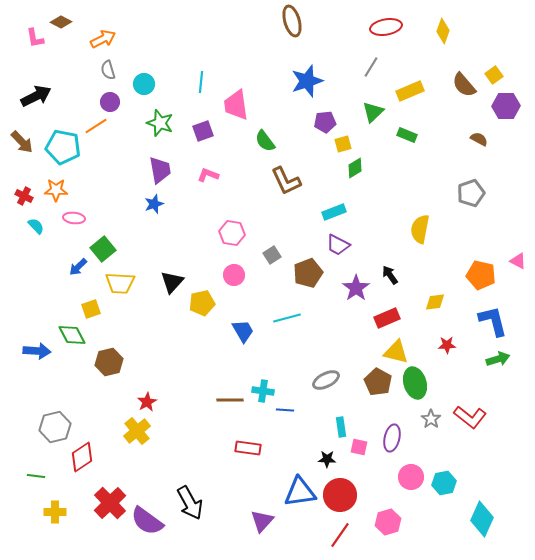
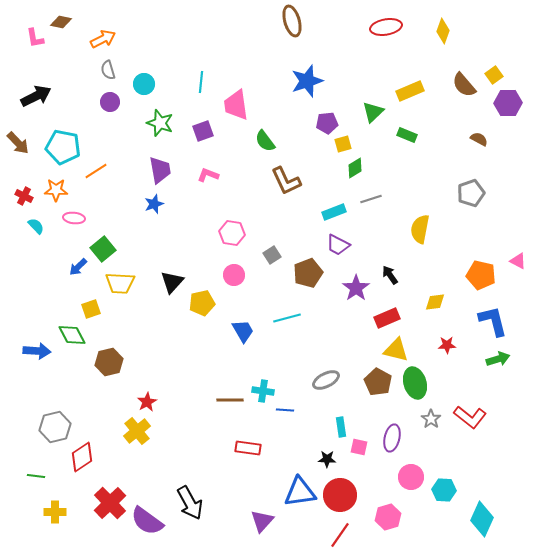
brown diamond at (61, 22): rotated 15 degrees counterclockwise
gray line at (371, 67): moved 132 px down; rotated 40 degrees clockwise
purple hexagon at (506, 106): moved 2 px right, 3 px up
purple pentagon at (325, 122): moved 2 px right, 1 px down
orange line at (96, 126): moved 45 px down
brown arrow at (22, 142): moved 4 px left, 1 px down
yellow triangle at (396, 352): moved 2 px up
cyan hexagon at (444, 483): moved 7 px down; rotated 15 degrees clockwise
pink hexagon at (388, 522): moved 5 px up
